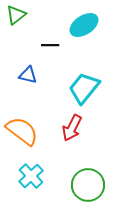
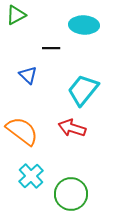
green triangle: rotated 10 degrees clockwise
cyan ellipse: rotated 36 degrees clockwise
black line: moved 1 px right, 3 px down
blue triangle: rotated 30 degrees clockwise
cyan trapezoid: moved 1 px left, 2 px down
red arrow: rotated 80 degrees clockwise
green circle: moved 17 px left, 9 px down
